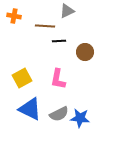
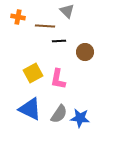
gray triangle: rotated 49 degrees counterclockwise
orange cross: moved 4 px right, 1 px down
yellow square: moved 11 px right, 5 px up
gray semicircle: rotated 30 degrees counterclockwise
